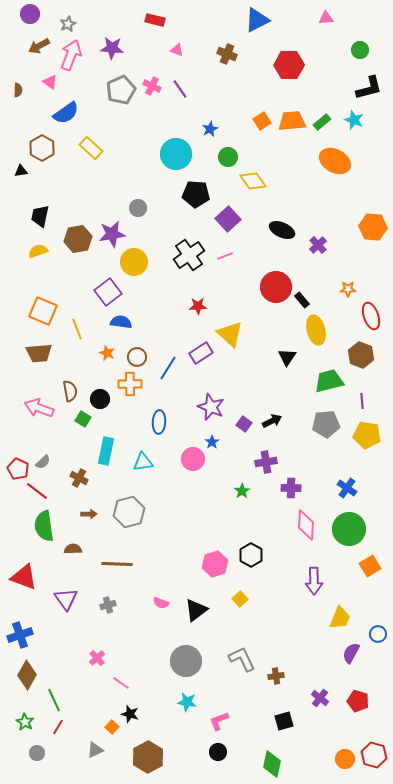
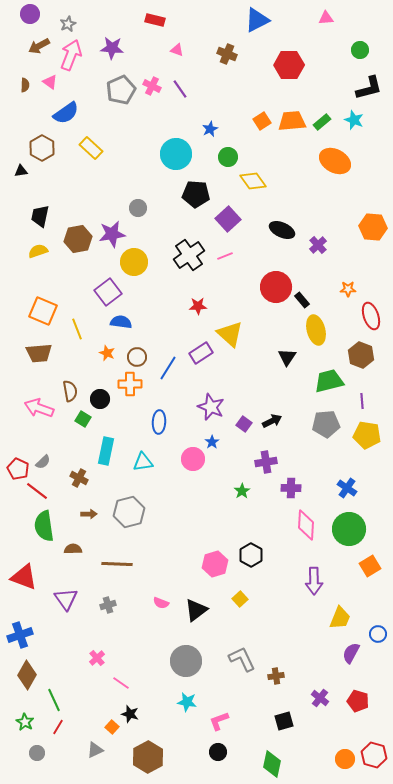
brown semicircle at (18, 90): moved 7 px right, 5 px up
